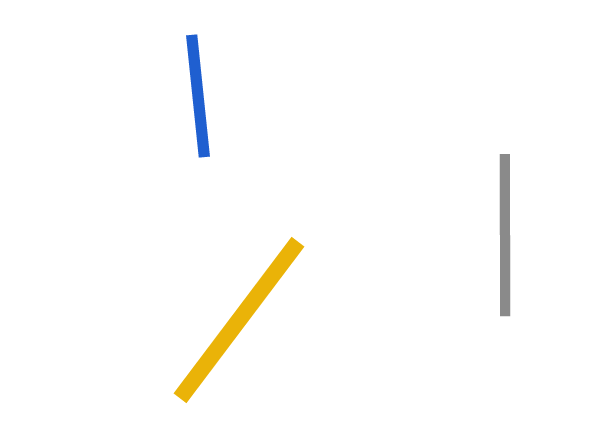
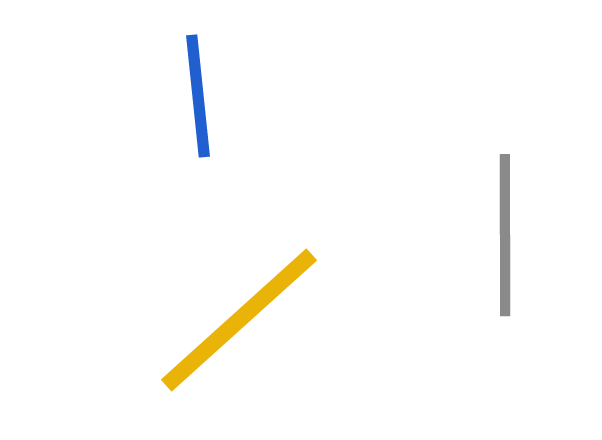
yellow line: rotated 11 degrees clockwise
